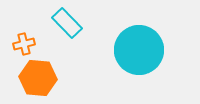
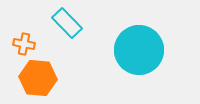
orange cross: rotated 25 degrees clockwise
